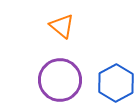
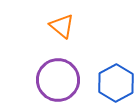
purple circle: moved 2 px left
